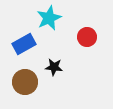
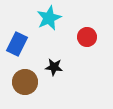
blue rectangle: moved 7 px left; rotated 35 degrees counterclockwise
